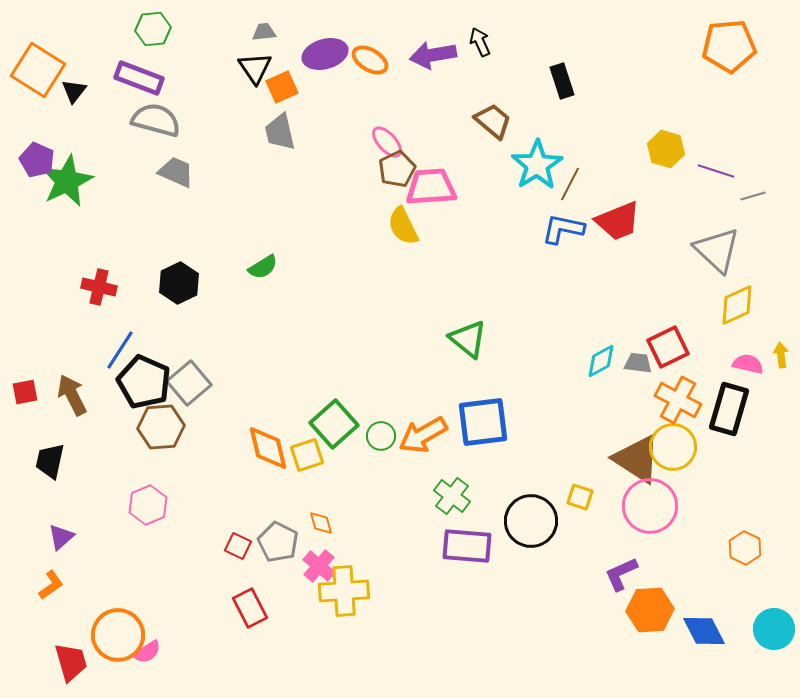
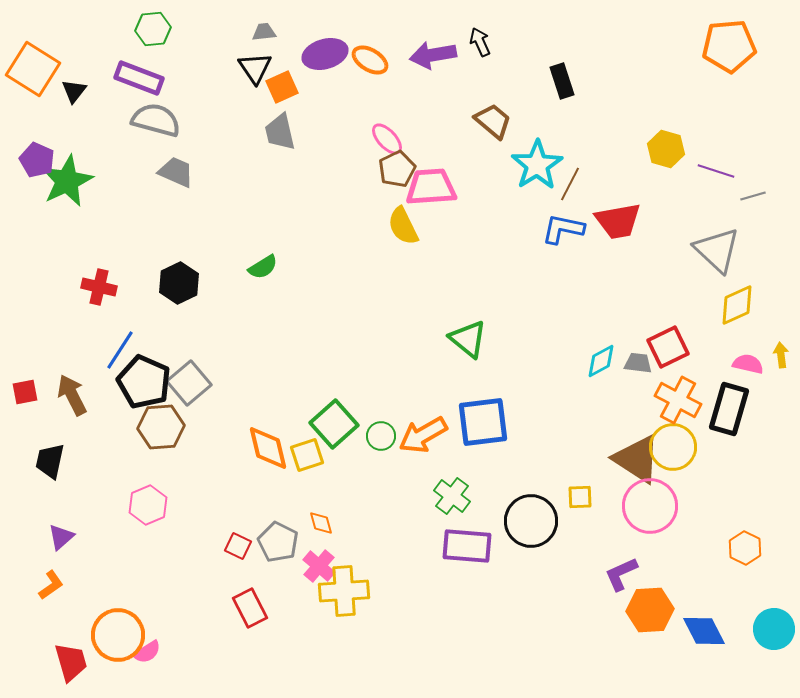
orange square at (38, 70): moved 5 px left, 1 px up
pink ellipse at (387, 142): moved 3 px up
red trapezoid at (618, 221): rotated 12 degrees clockwise
yellow square at (580, 497): rotated 20 degrees counterclockwise
